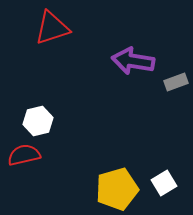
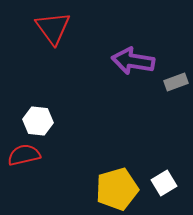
red triangle: moved 1 px right; rotated 48 degrees counterclockwise
white hexagon: rotated 20 degrees clockwise
